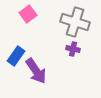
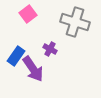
purple cross: moved 23 px left; rotated 16 degrees clockwise
purple arrow: moved 3 px left, 2 px up
